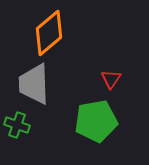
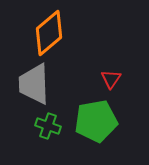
green cross: moved 31 px right, 1 px down
